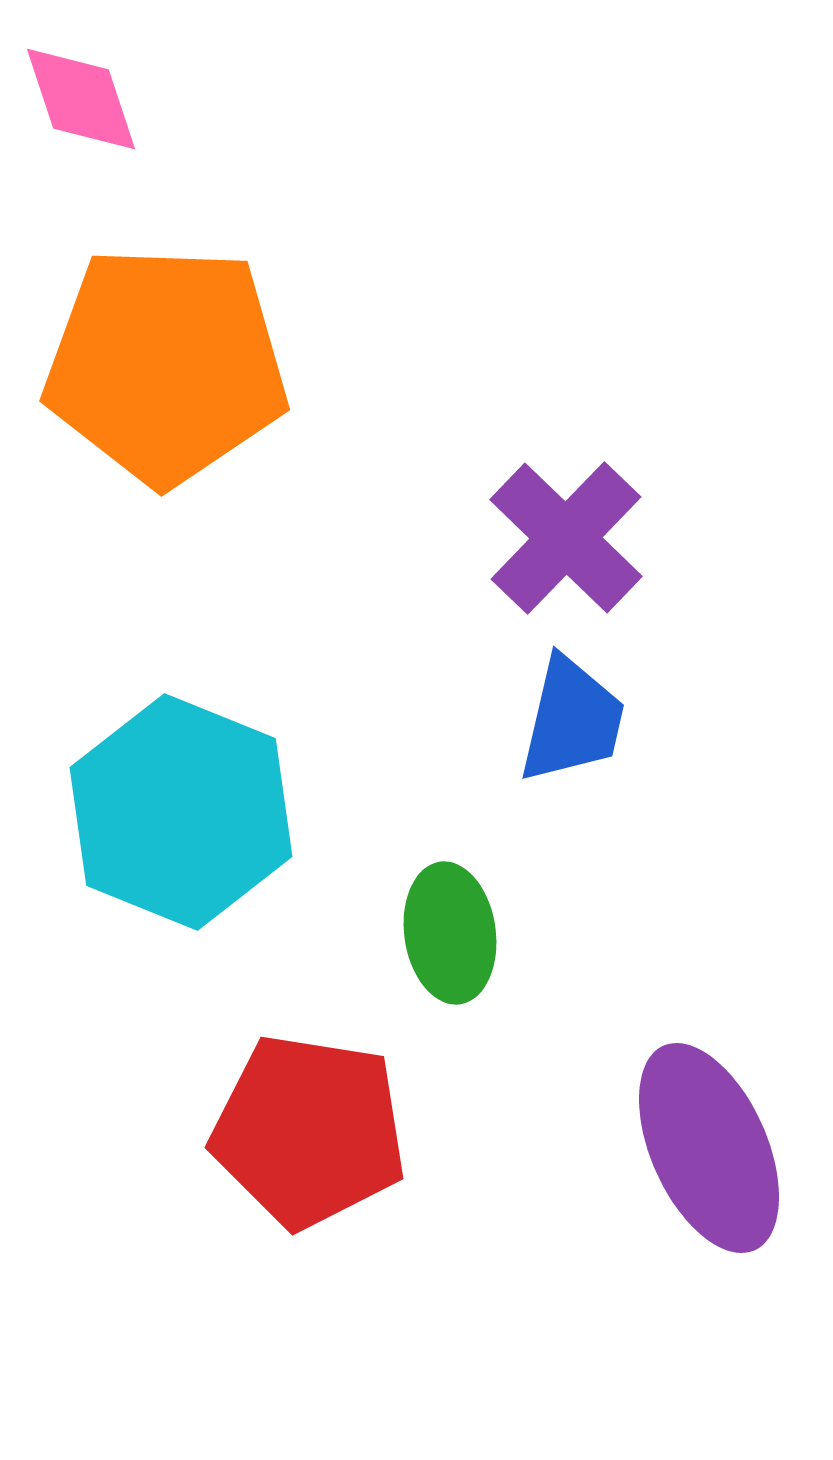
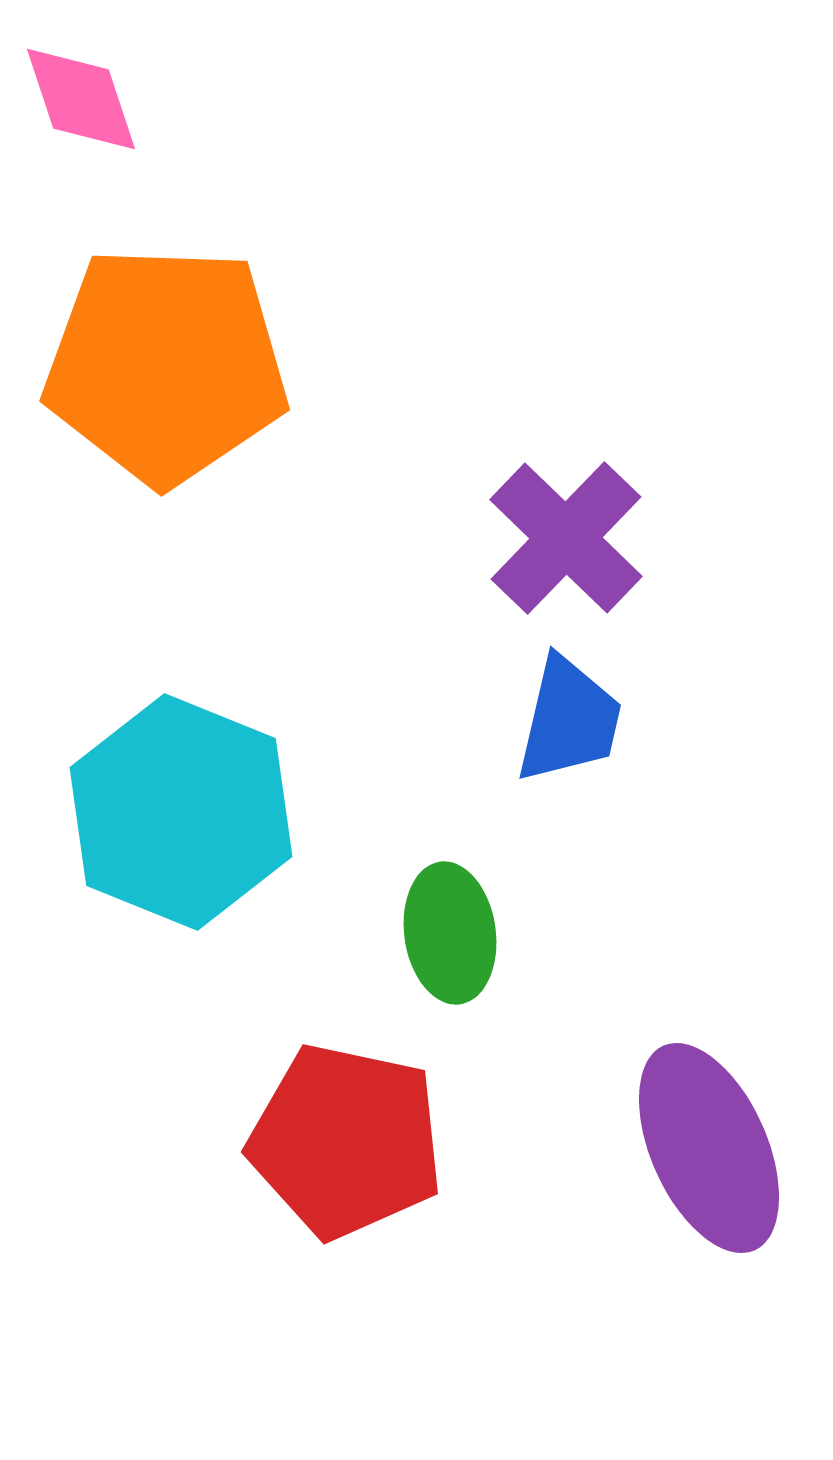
blue trapezoid: moved 3 px left
red pentagon: moved 37 px right, 10 px down; rotated 3 degrees clockwise
